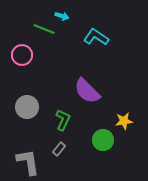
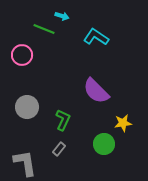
purple semicircle: moved 9 px right
yellow star: moved 1 px left, 2 px down
green circle: moved 1 px right, 4 px down
gray L-shape: moved 3 px left, 1 px down
